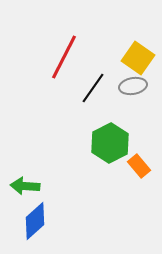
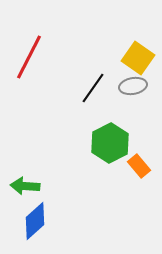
red line: moved 35 px left
